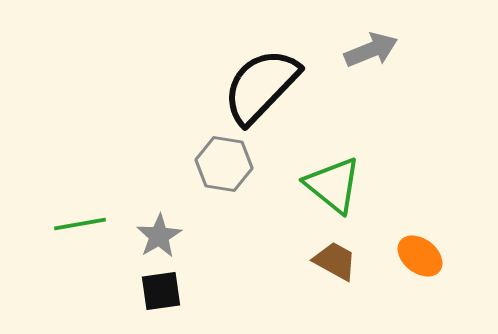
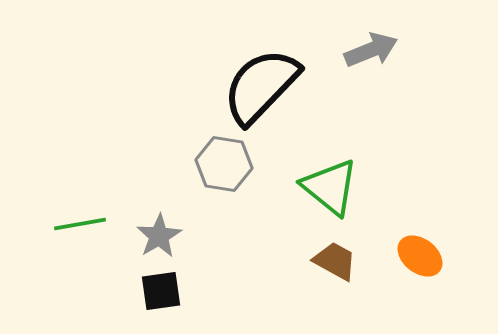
green triangle: moved 3 px left, 2 px down
